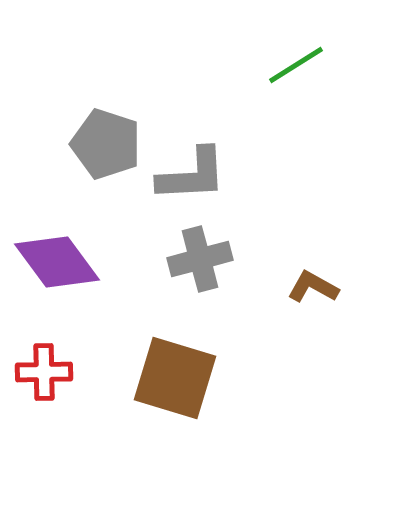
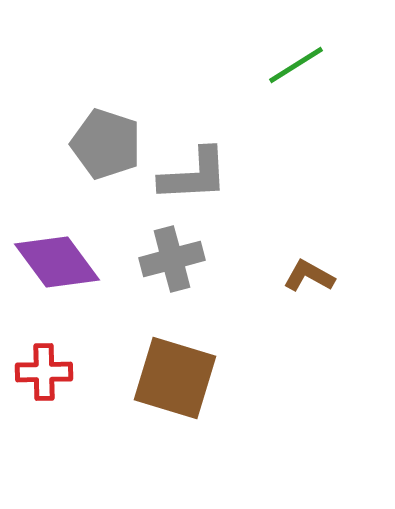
gray L-shape: moved 2 px right
gray cross: moved 28 px left
brown L-shape: moved 4 px left, 11 px up
